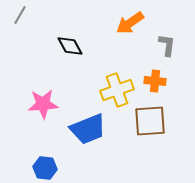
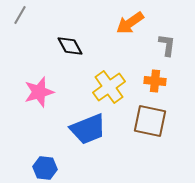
yellow cross: moved 8 px left, 3 px up; rotated 16 degrees counterclockwise
pink star: moved 4 px left, 12 px up; rotated 12 degrees counterclockwise
brown square: rotated 16 degrees clockwise
